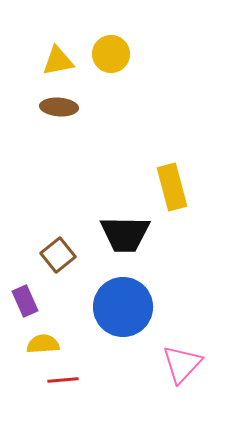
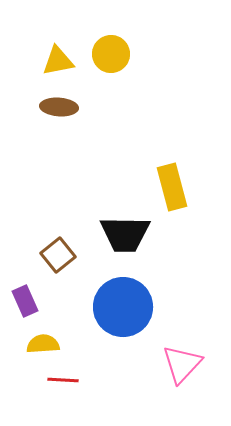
red line: rotated 8 degrees clockwise
